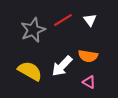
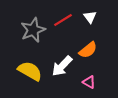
white triangle: moved 3 px up
orange semicircle: moved 6 px up; rotated 48 degrees counterclockwise
